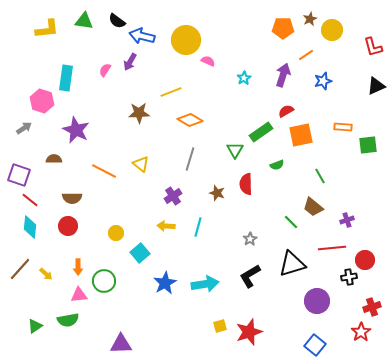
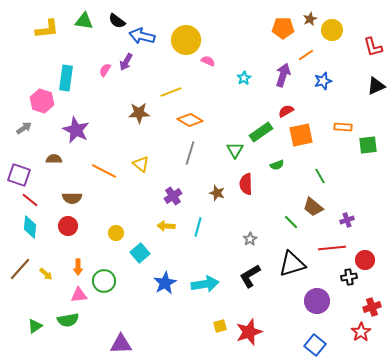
purple arrow at (130, 62): moved 4 px left
gray line at (190, 159): moved 6 px up
